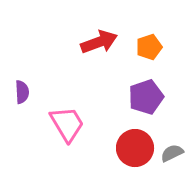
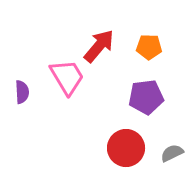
red arrow: moved 4 px down; rotated 30 degrees counterclockwise
orange pentagon: rotated 20 degrees clockwise
purple pentagon: rotated 12 degrees clockwise
pink trapezoid: moved 47 px up
red circle: moved 9 px left
